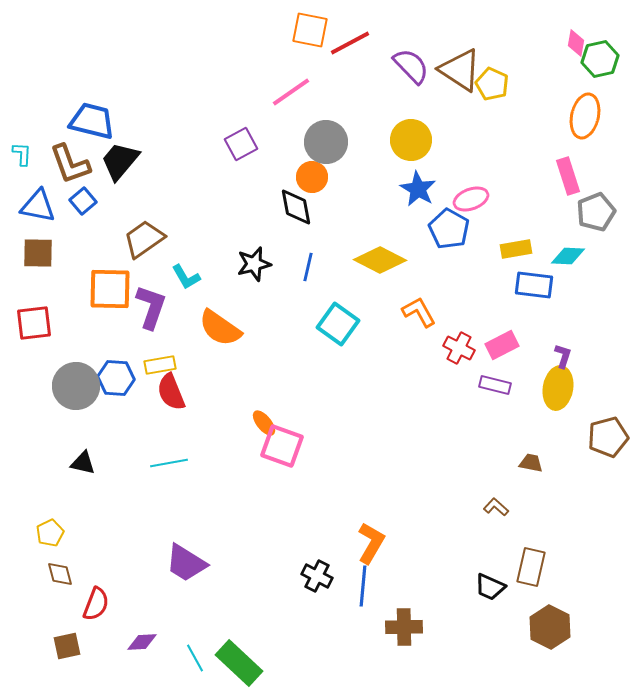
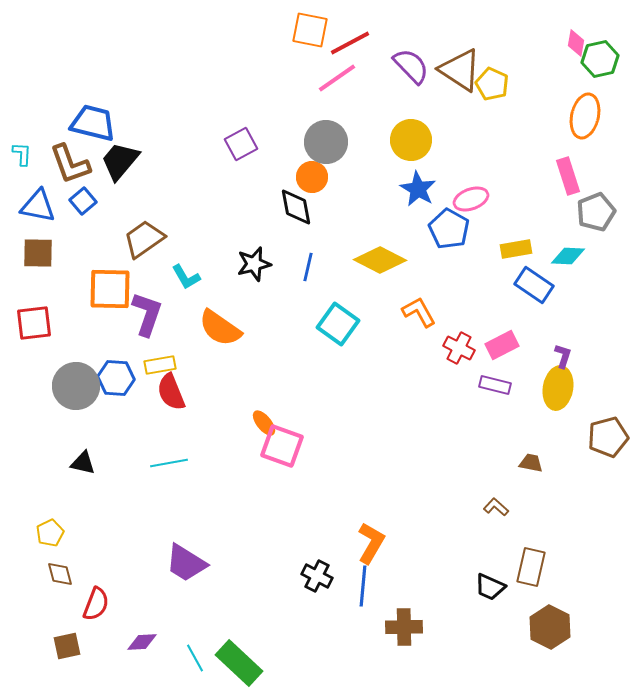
pink line at (291, 92): moved 46 px right, 14 px up
blue trapezoid at (92, 121): moved 1 px right, 2 px down
blue rectangle at (534, 285): rotated 27 degrees clockwise
purple L-shape at (151, 307): moved 4 px left, 7 px down
